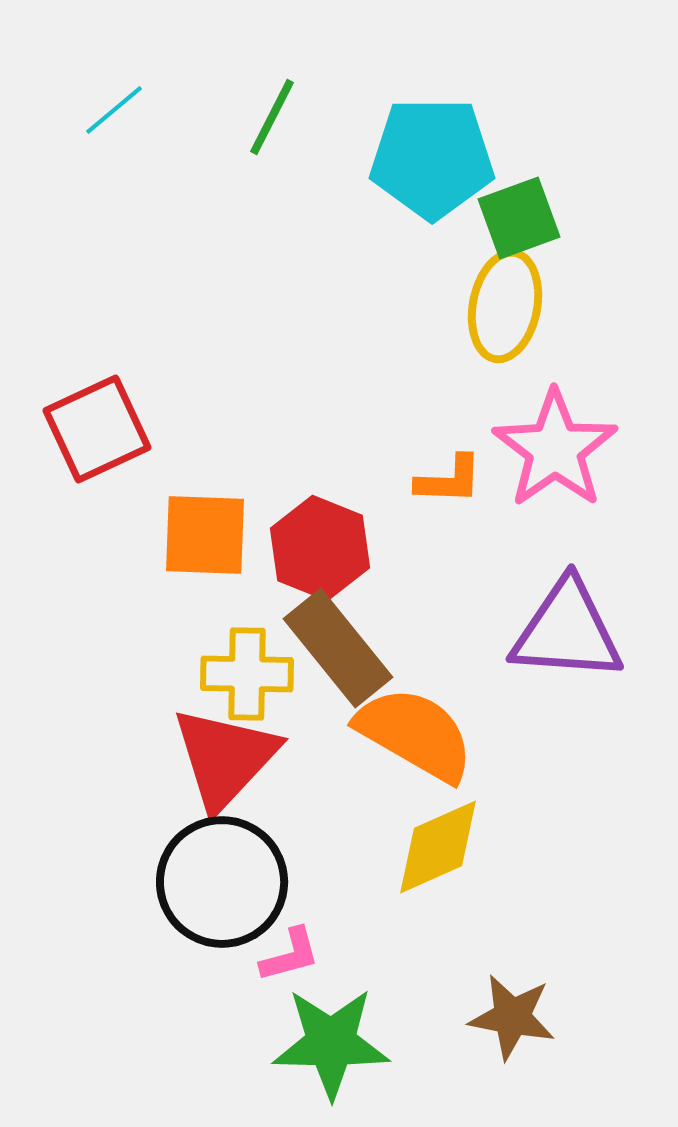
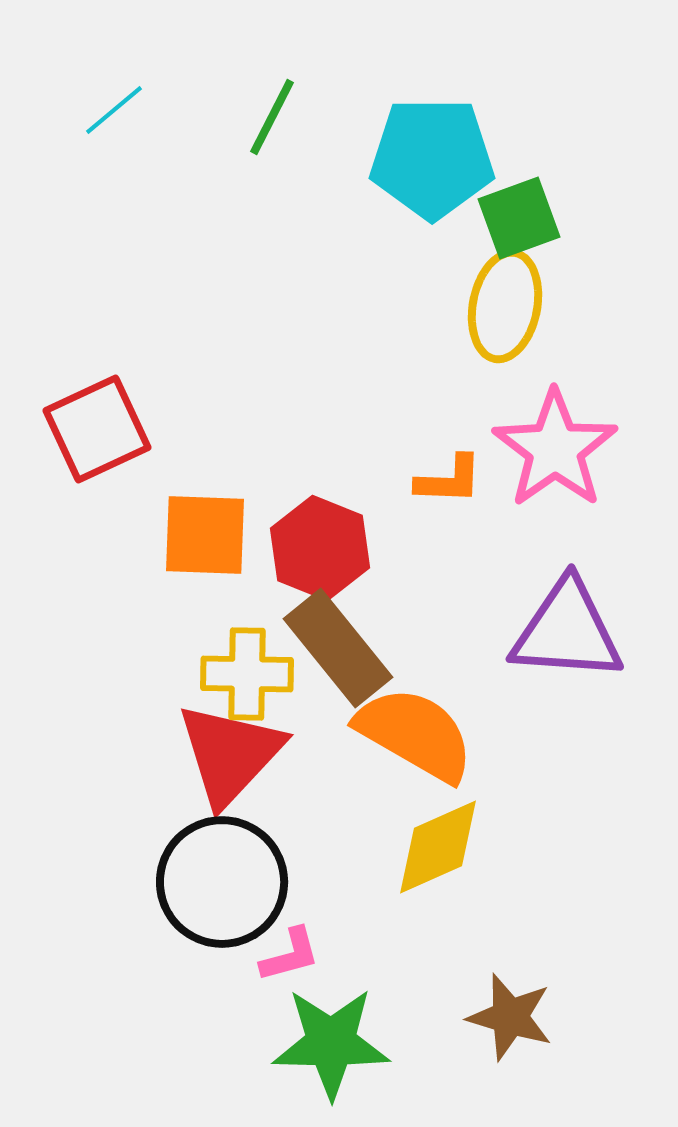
red triangle: moved 5 px right, 4 px up
brown star: moved 2 px left; rotated 6 degrees clockwise
